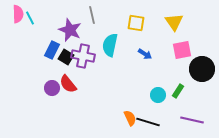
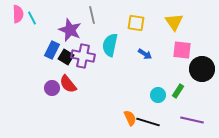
cyan line: moved 2 px right
pink square: rotated 18 degrees clockwise
